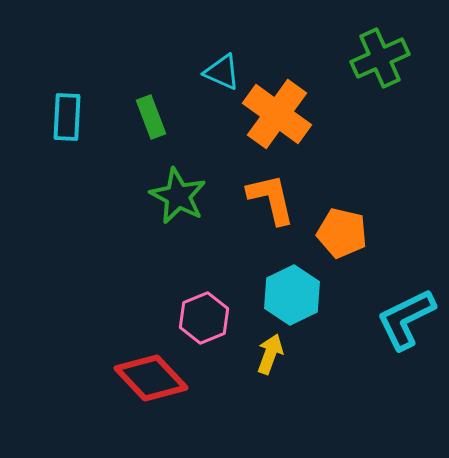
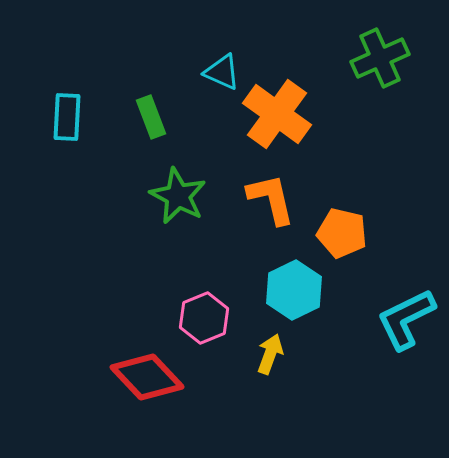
cyan hexagon: moved 2 px right, 5 px up
red diamond: moved 4 px left, 1 px up
